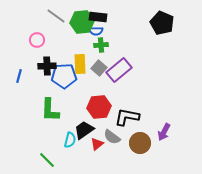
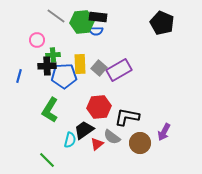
green cross: moved 48 px left, 10 px down
purple rectangle: rotated 10 degrees clockwise
green L-shape: rotated 30 degrees clockwise
